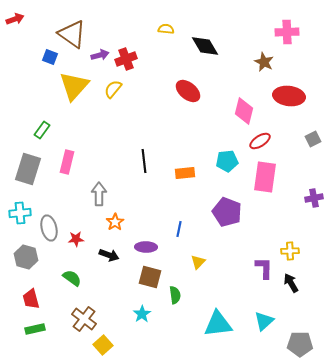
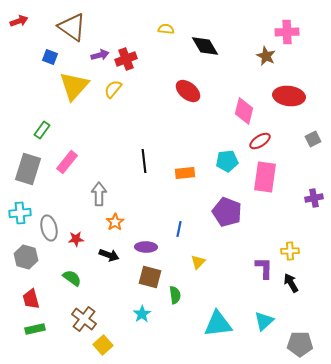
red arrow at (15, 19): moved 4 px right, 2 px down
brown triangle at (72, 34): moved 7 px up
brown star at (264, 62): moved 2 px right, 6 px up
pink rectangle at (67, 162): rotated 25 degrees clockwise
